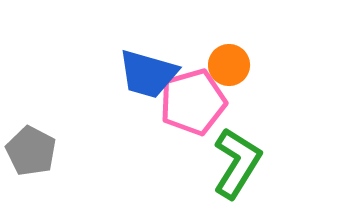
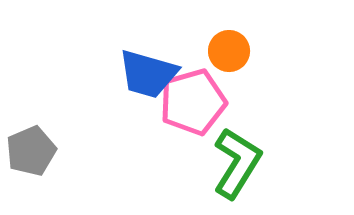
orange circle: moved 14 px up
gray pentagon: rotated 21 degrees clockwise
